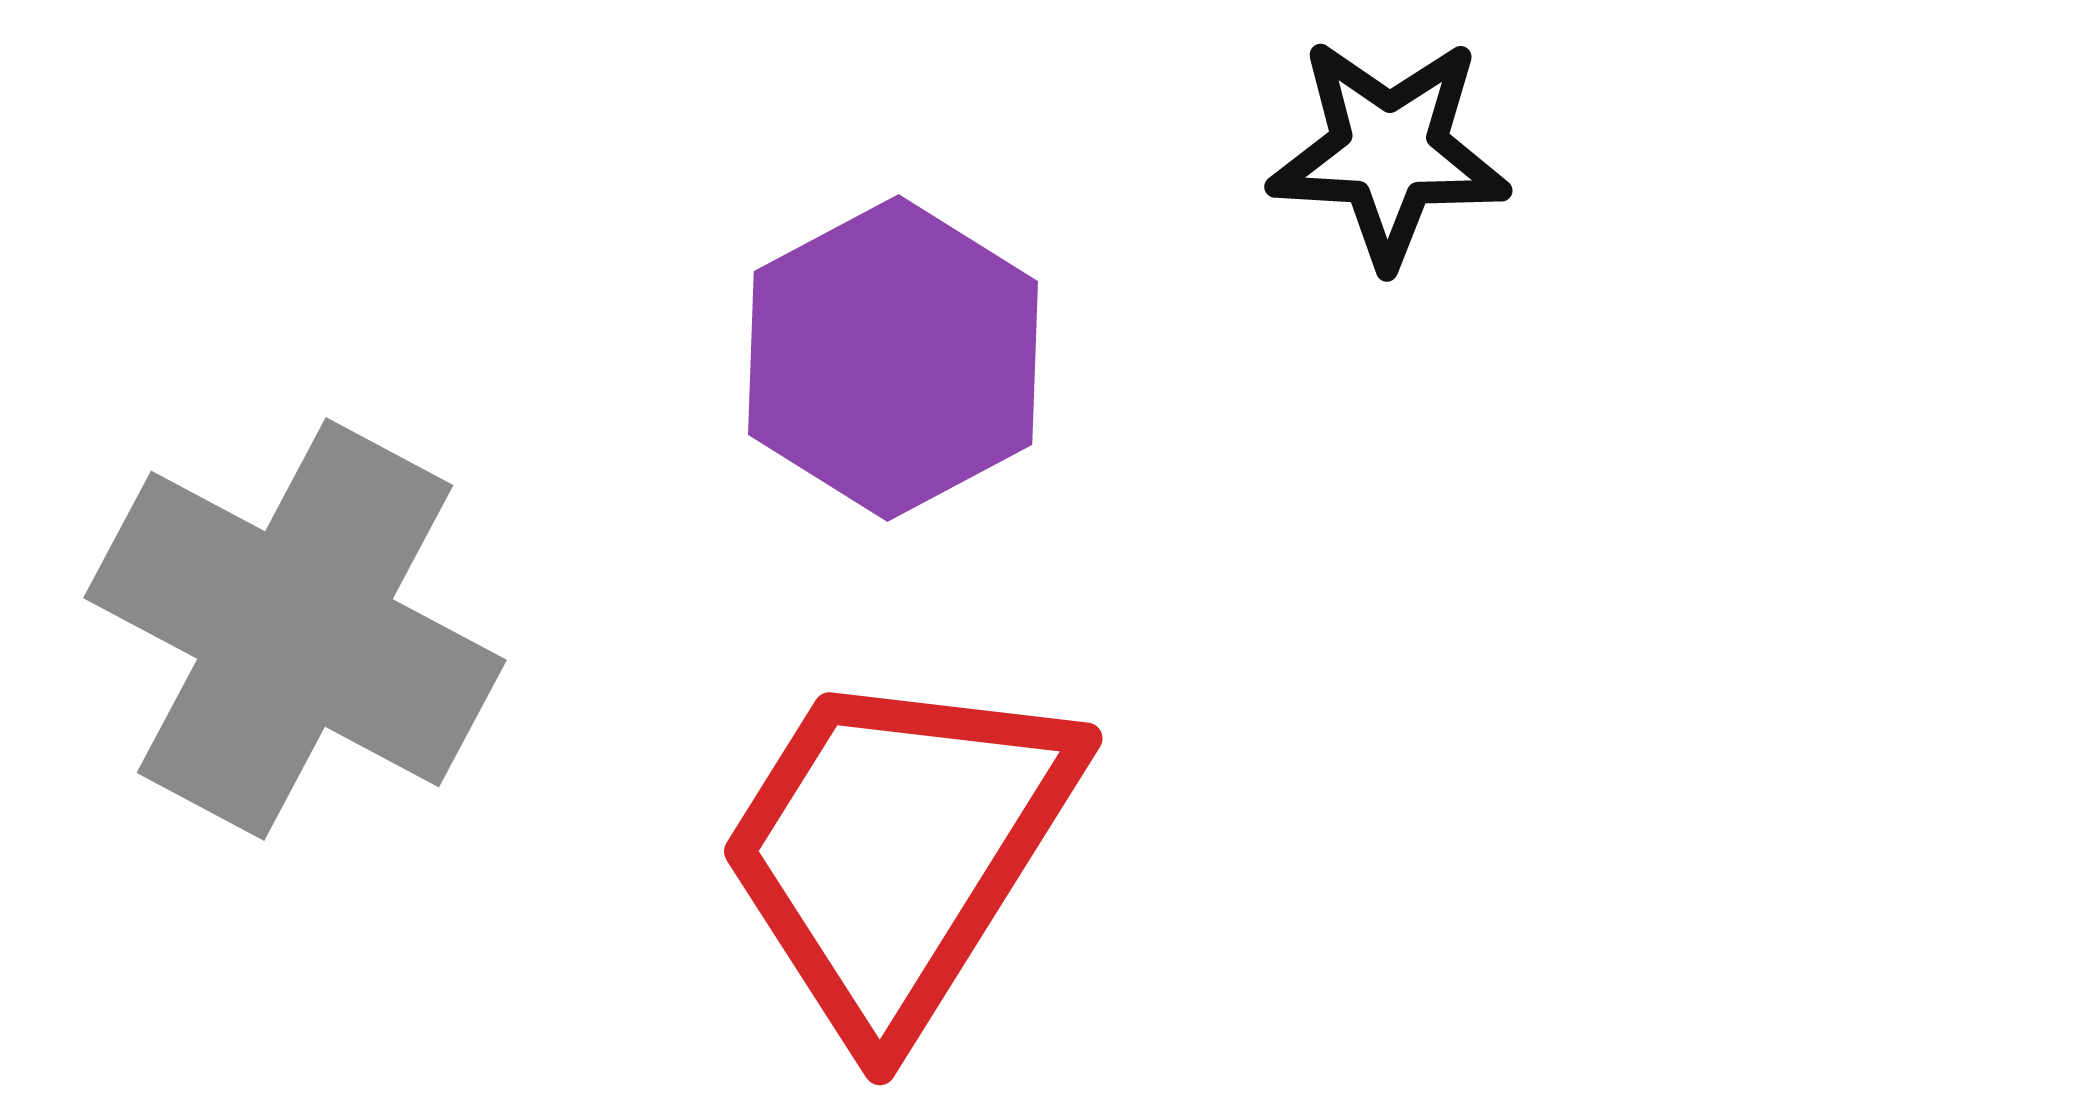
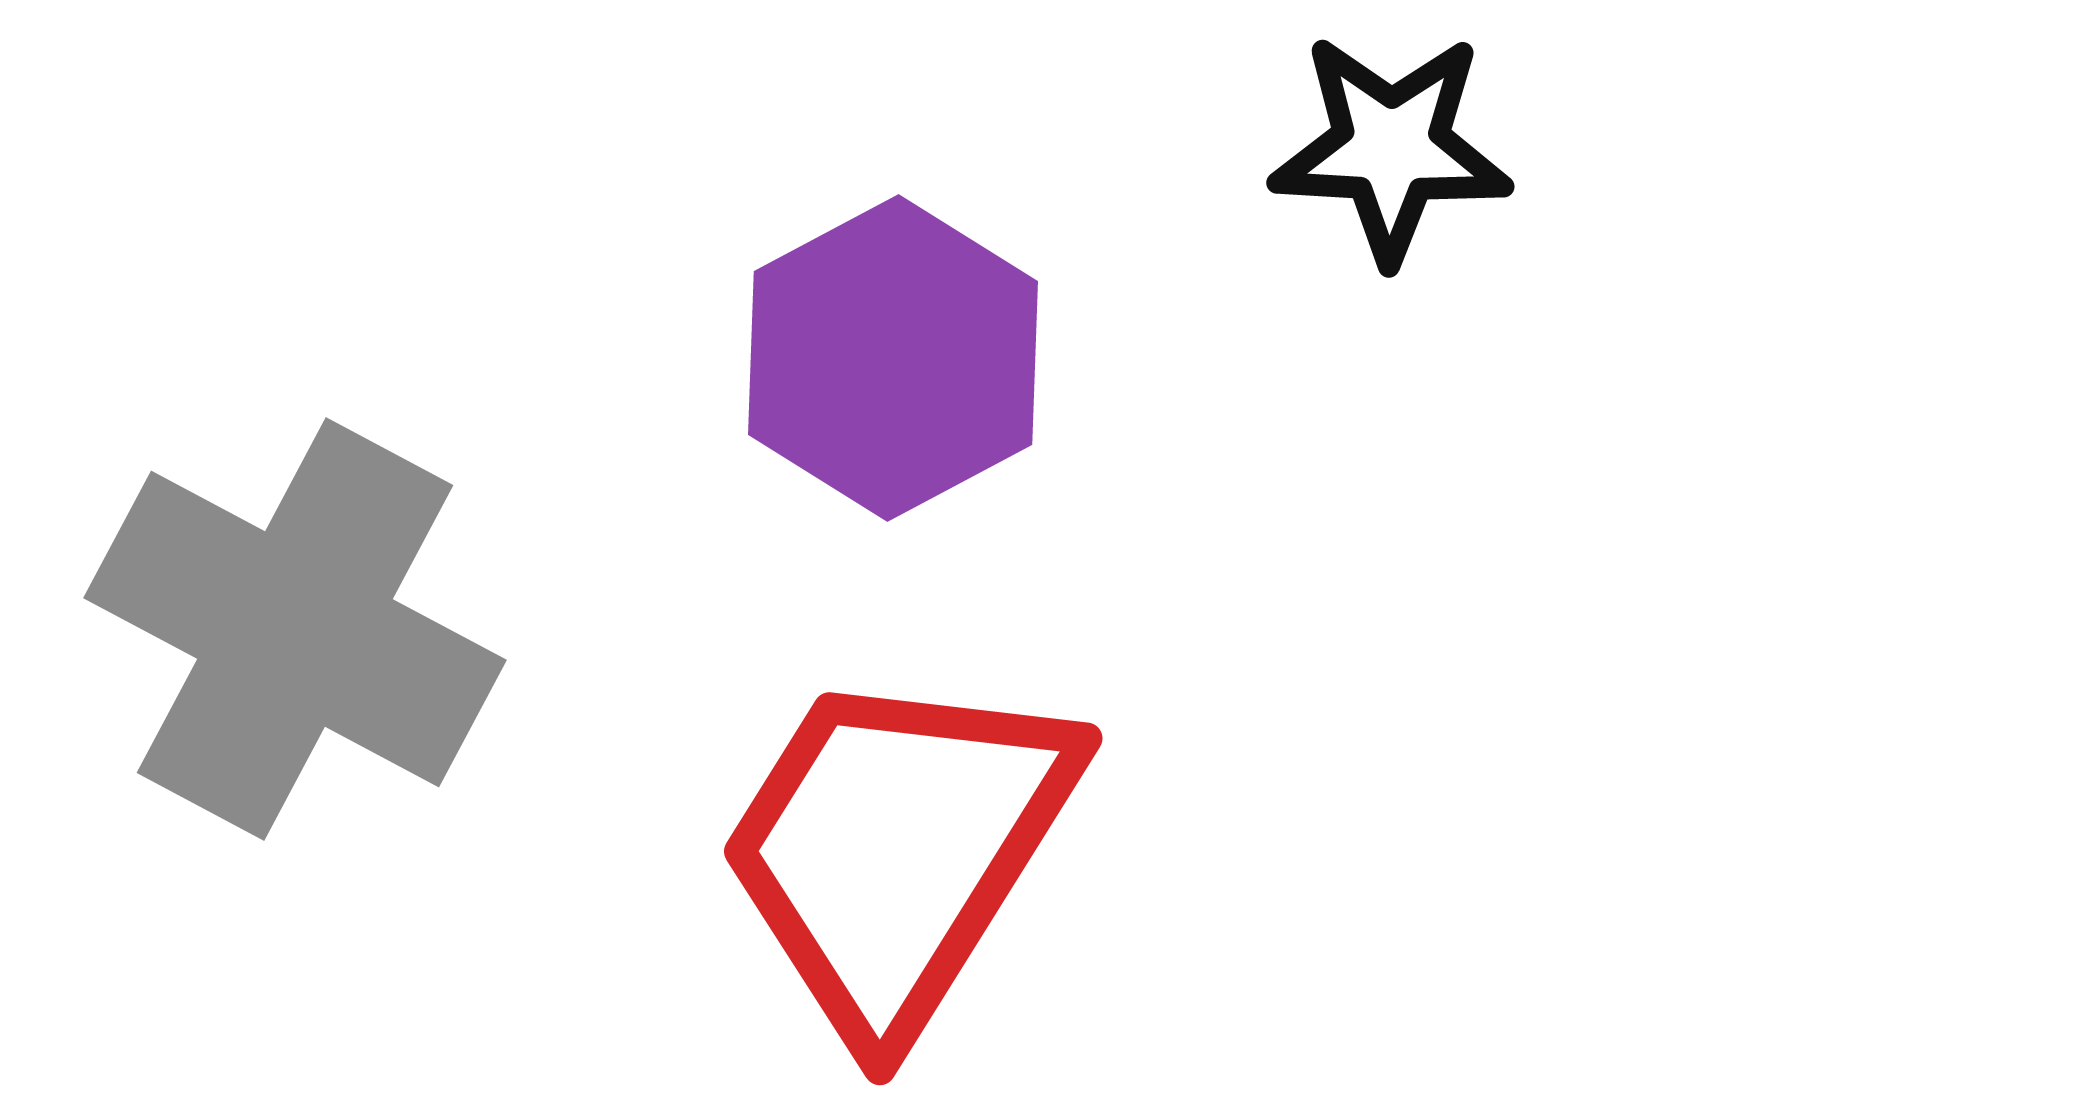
black star: moved 2 px right, 4 px up
